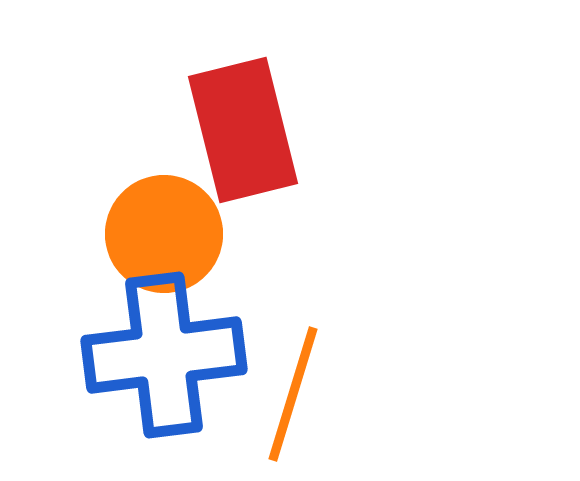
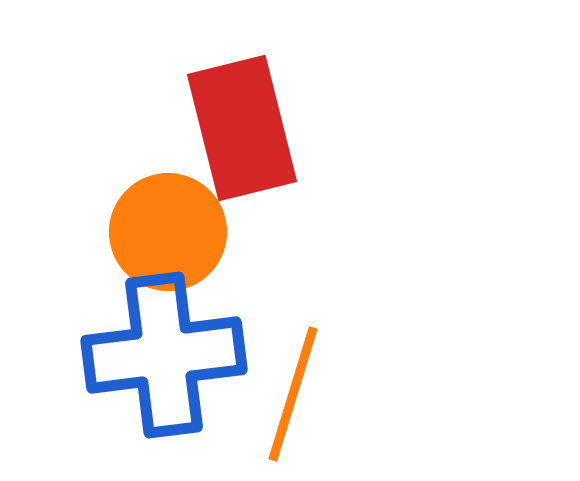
red rectangle: moved 1 px left, 2 px up
orange circle: moved 4 px right, 2 px up
